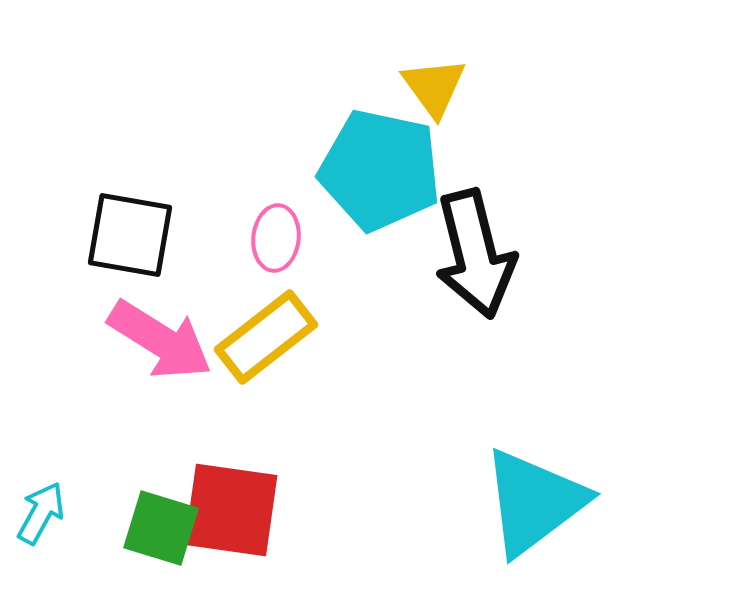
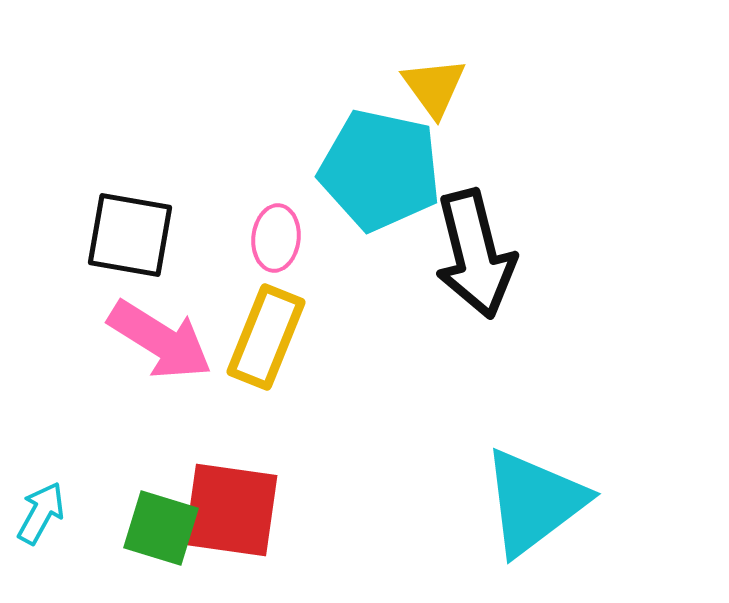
yellow rectangle: rotated 30 degrees counterclockwise
